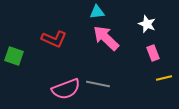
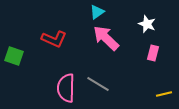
cyan triangle: rotated 28 degrees counterclockwise
pink rectangle: rotated 35 degrees clockwise
yellow line: moved 16 px down
gray line: rotated 20 degrees clockwise
pink semicircle: moved 1 px up; rotated 112 degrees clockwise
